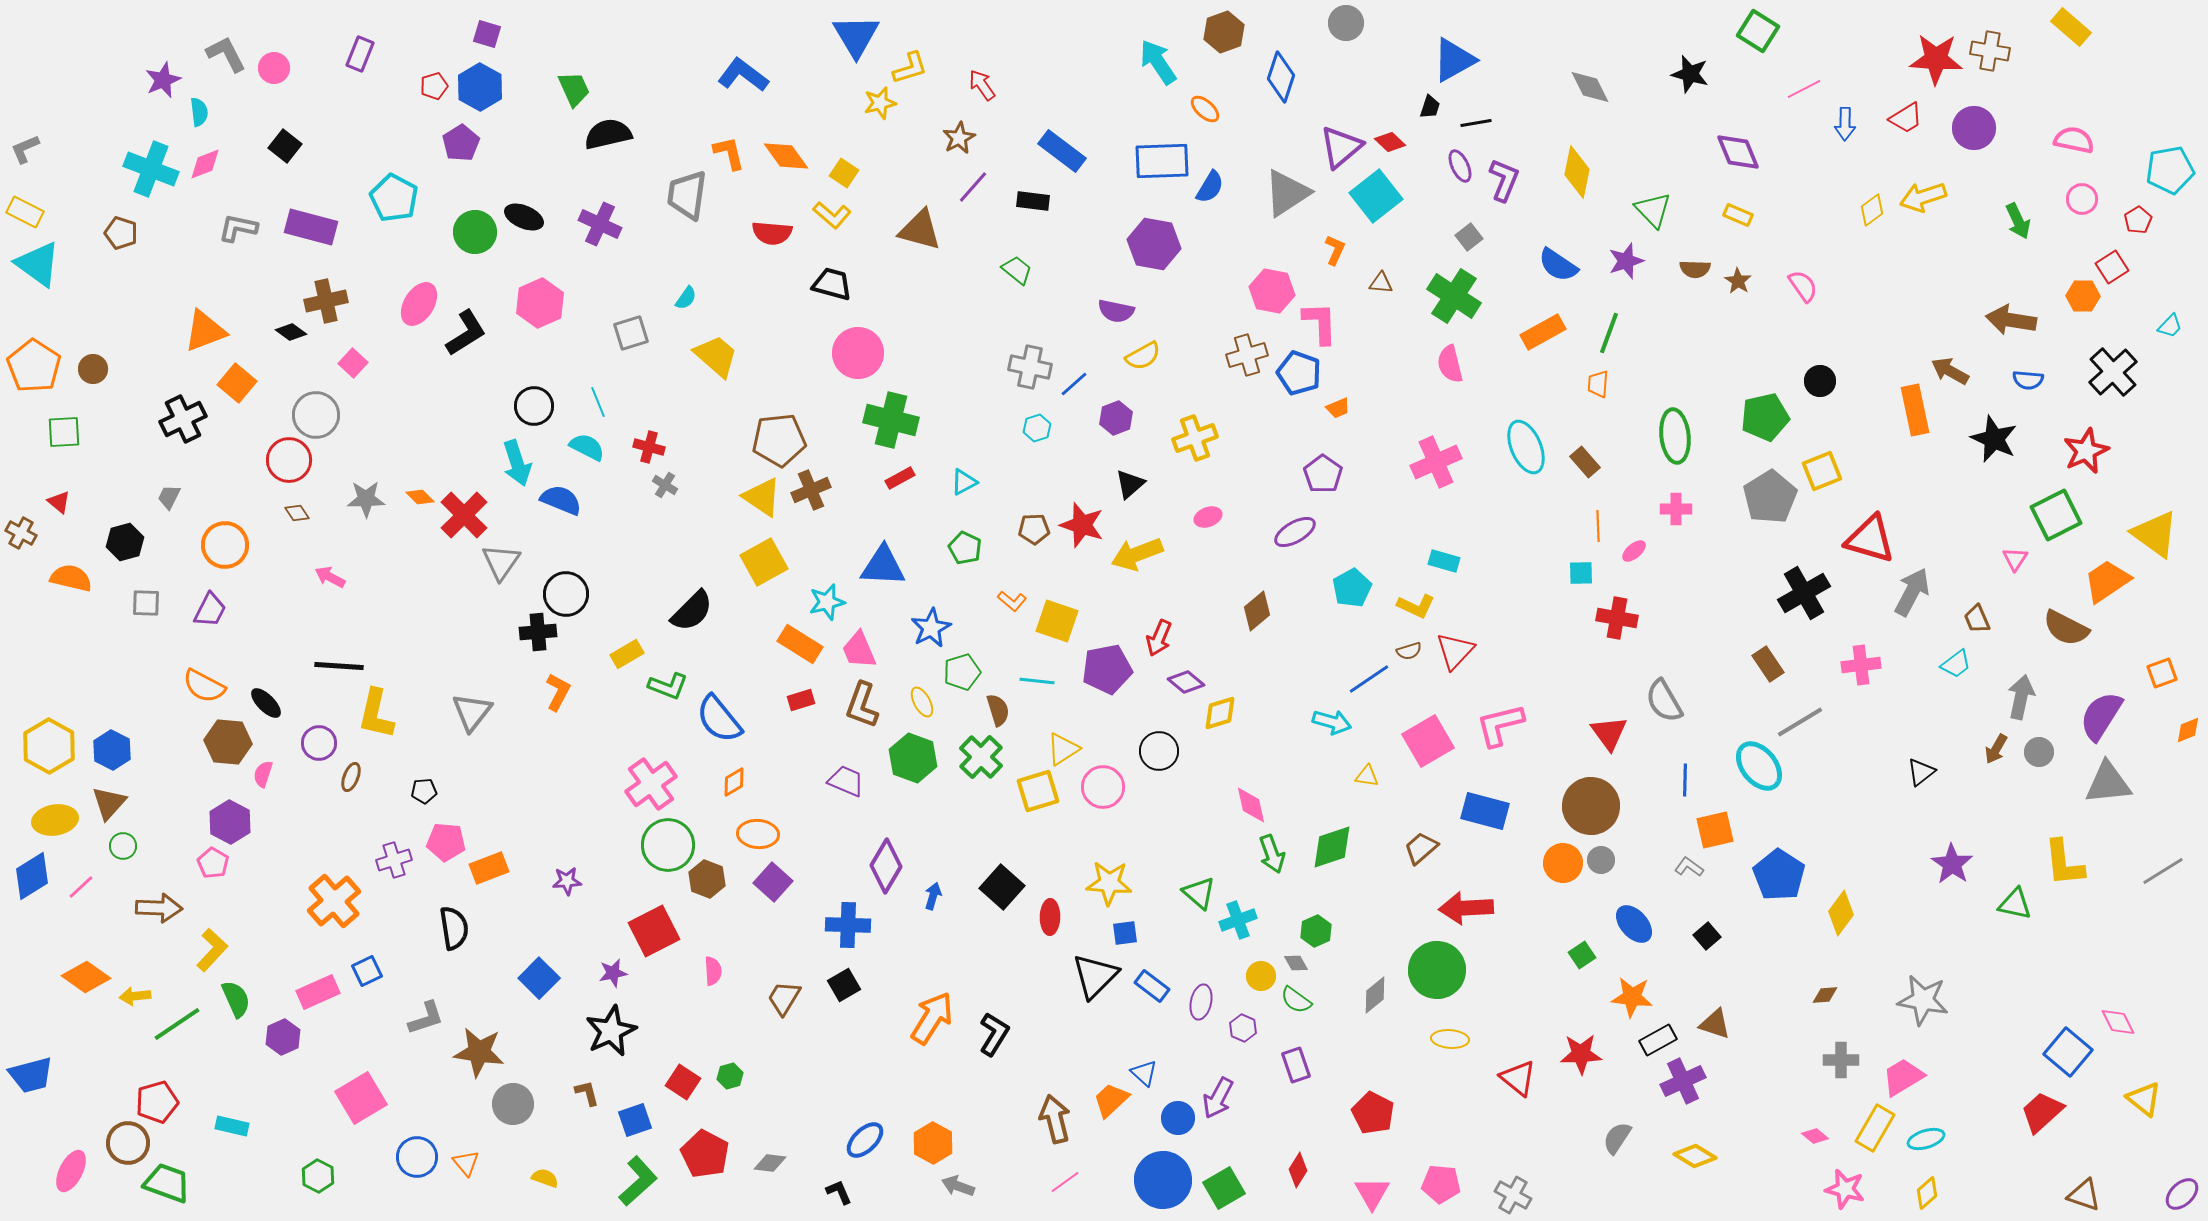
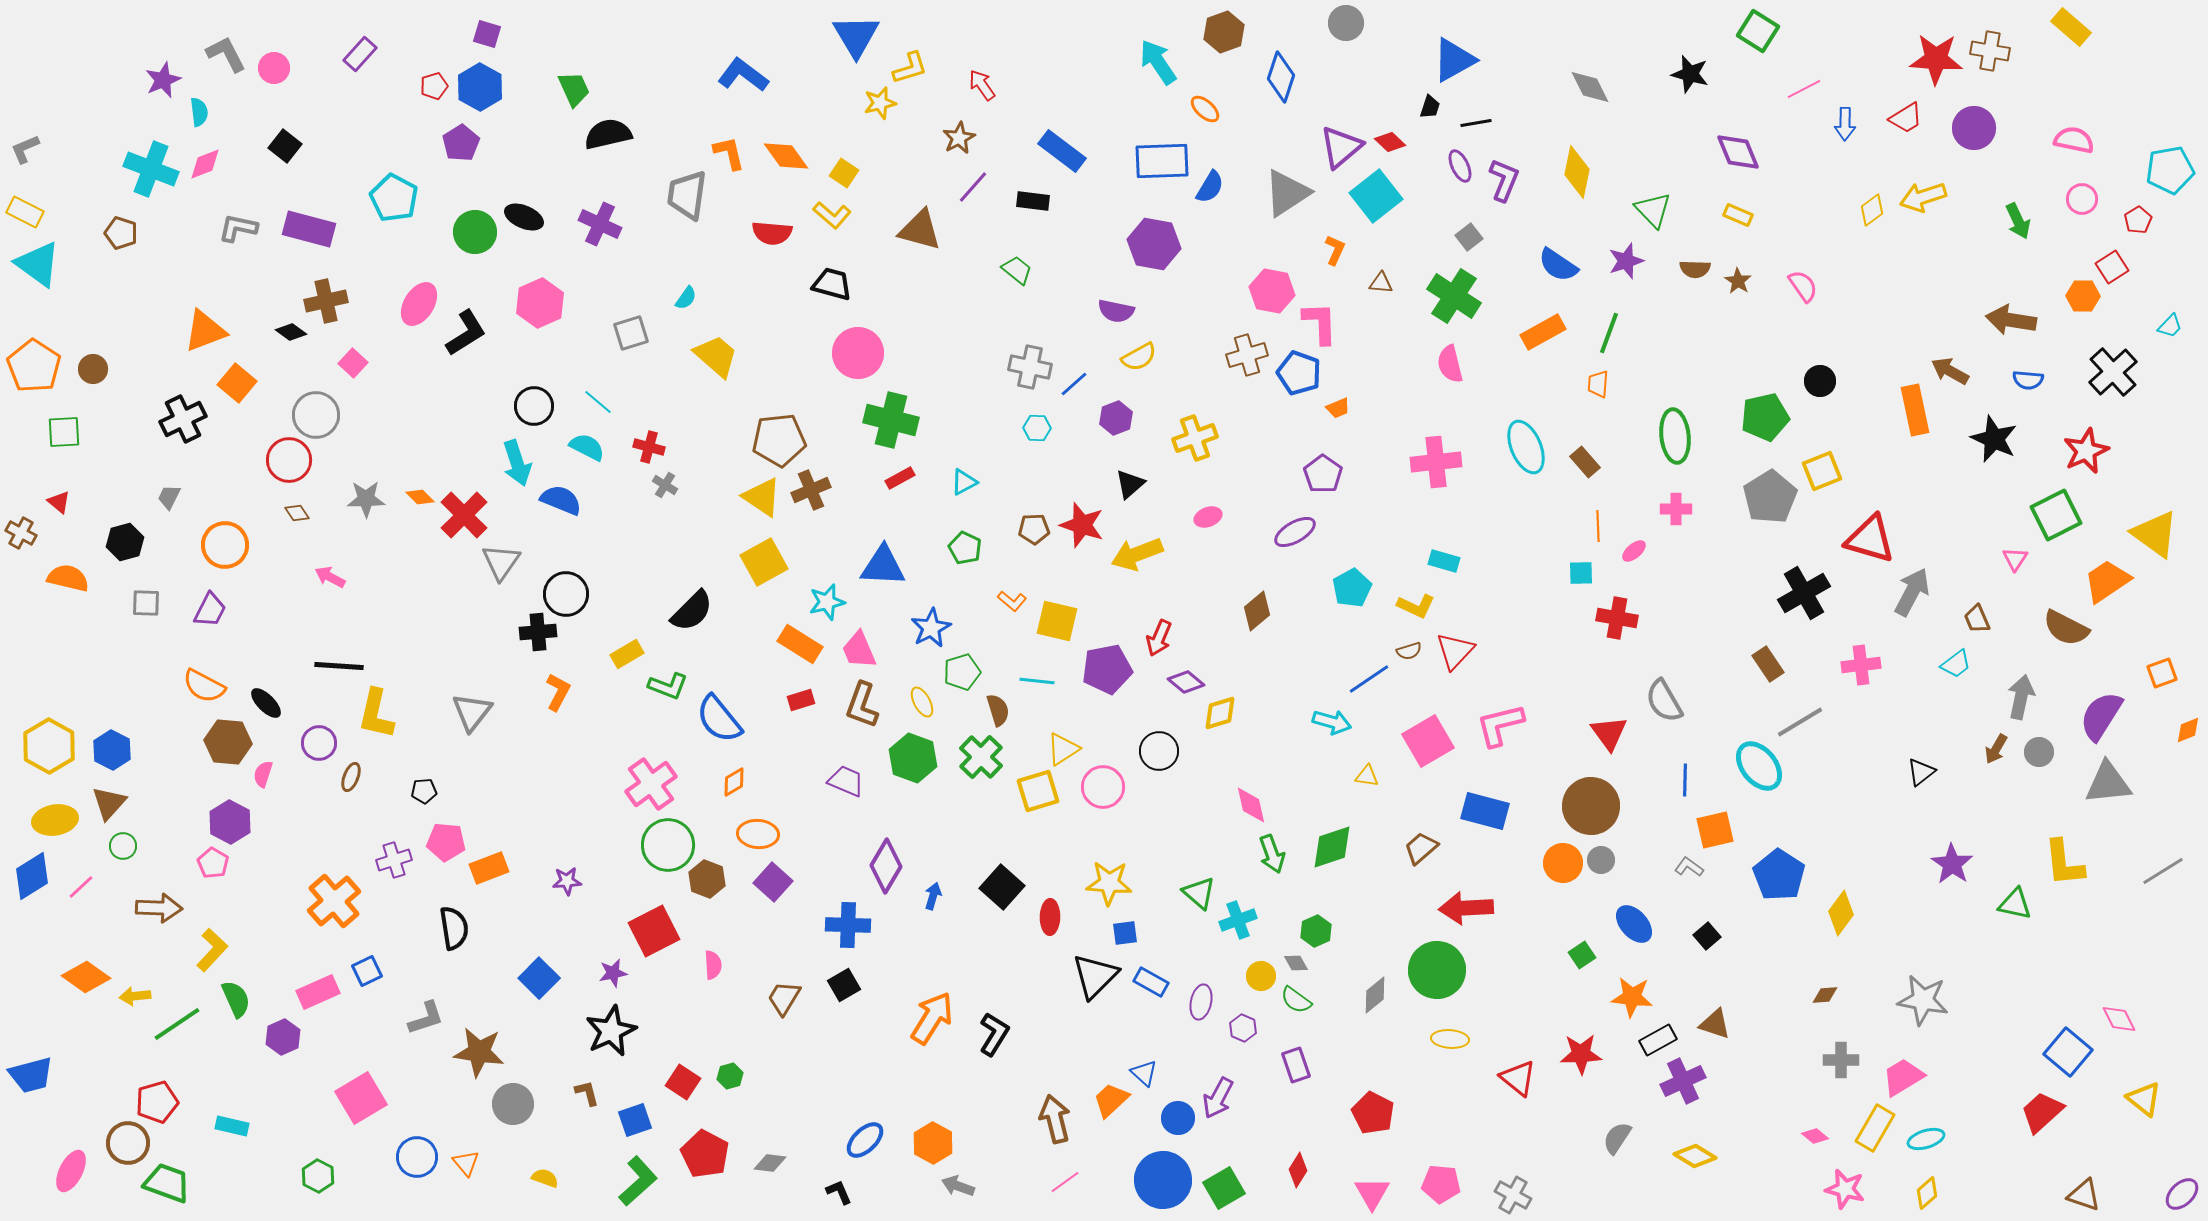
purple rectangle at (360, 54): rotated 20 degrees clockwise
purple rectangle at (311, 227): moved 2 px left, 2 px down
yellow semicircle at (1143, 356): moved 4 px left, 1 px down
cyan line at (598, 402): rotated 28 degrees counterclockwise
cyan hexagon at (1037, 428): rotated 20 degrees clockwise
pink cross at (1436, 462): rotated 18 degrees clockwise
orange semicircle at (71, 578): moved 3 px left
yellow square at (1057, 621): rotated 6 degrees counterclockwise
pink semicircle at (713, 971): moved 6 px up
blue rectangle at (1152, 986): moved 1 px left, 4 px up; rotated 8 degrees counterclockwise
pink diamond at (2118, 1022): moved 1 px right, 3 px up
